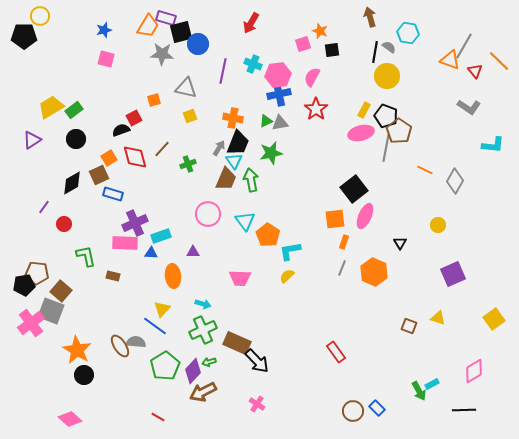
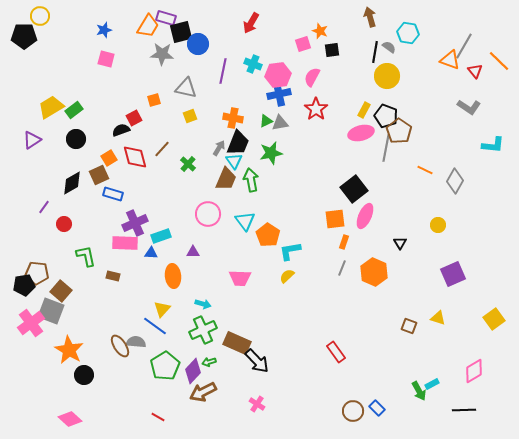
green cross at (188, 164): rotated 28 degrees counterclockwise
orange star at (77, 350): moved 8 px left
